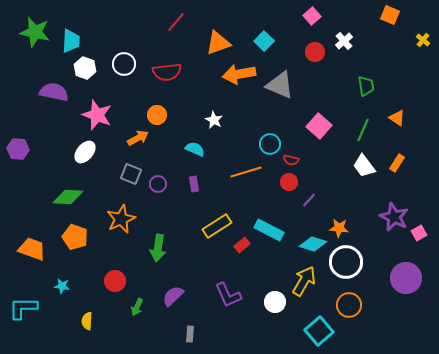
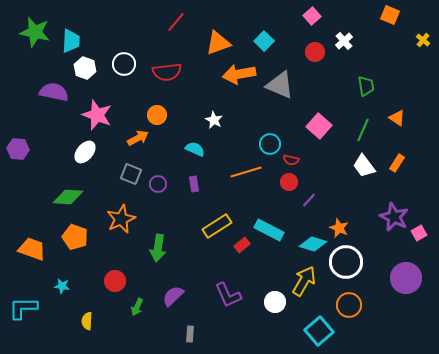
orange star at (339, 228): rotated 18 degrees clockwise
